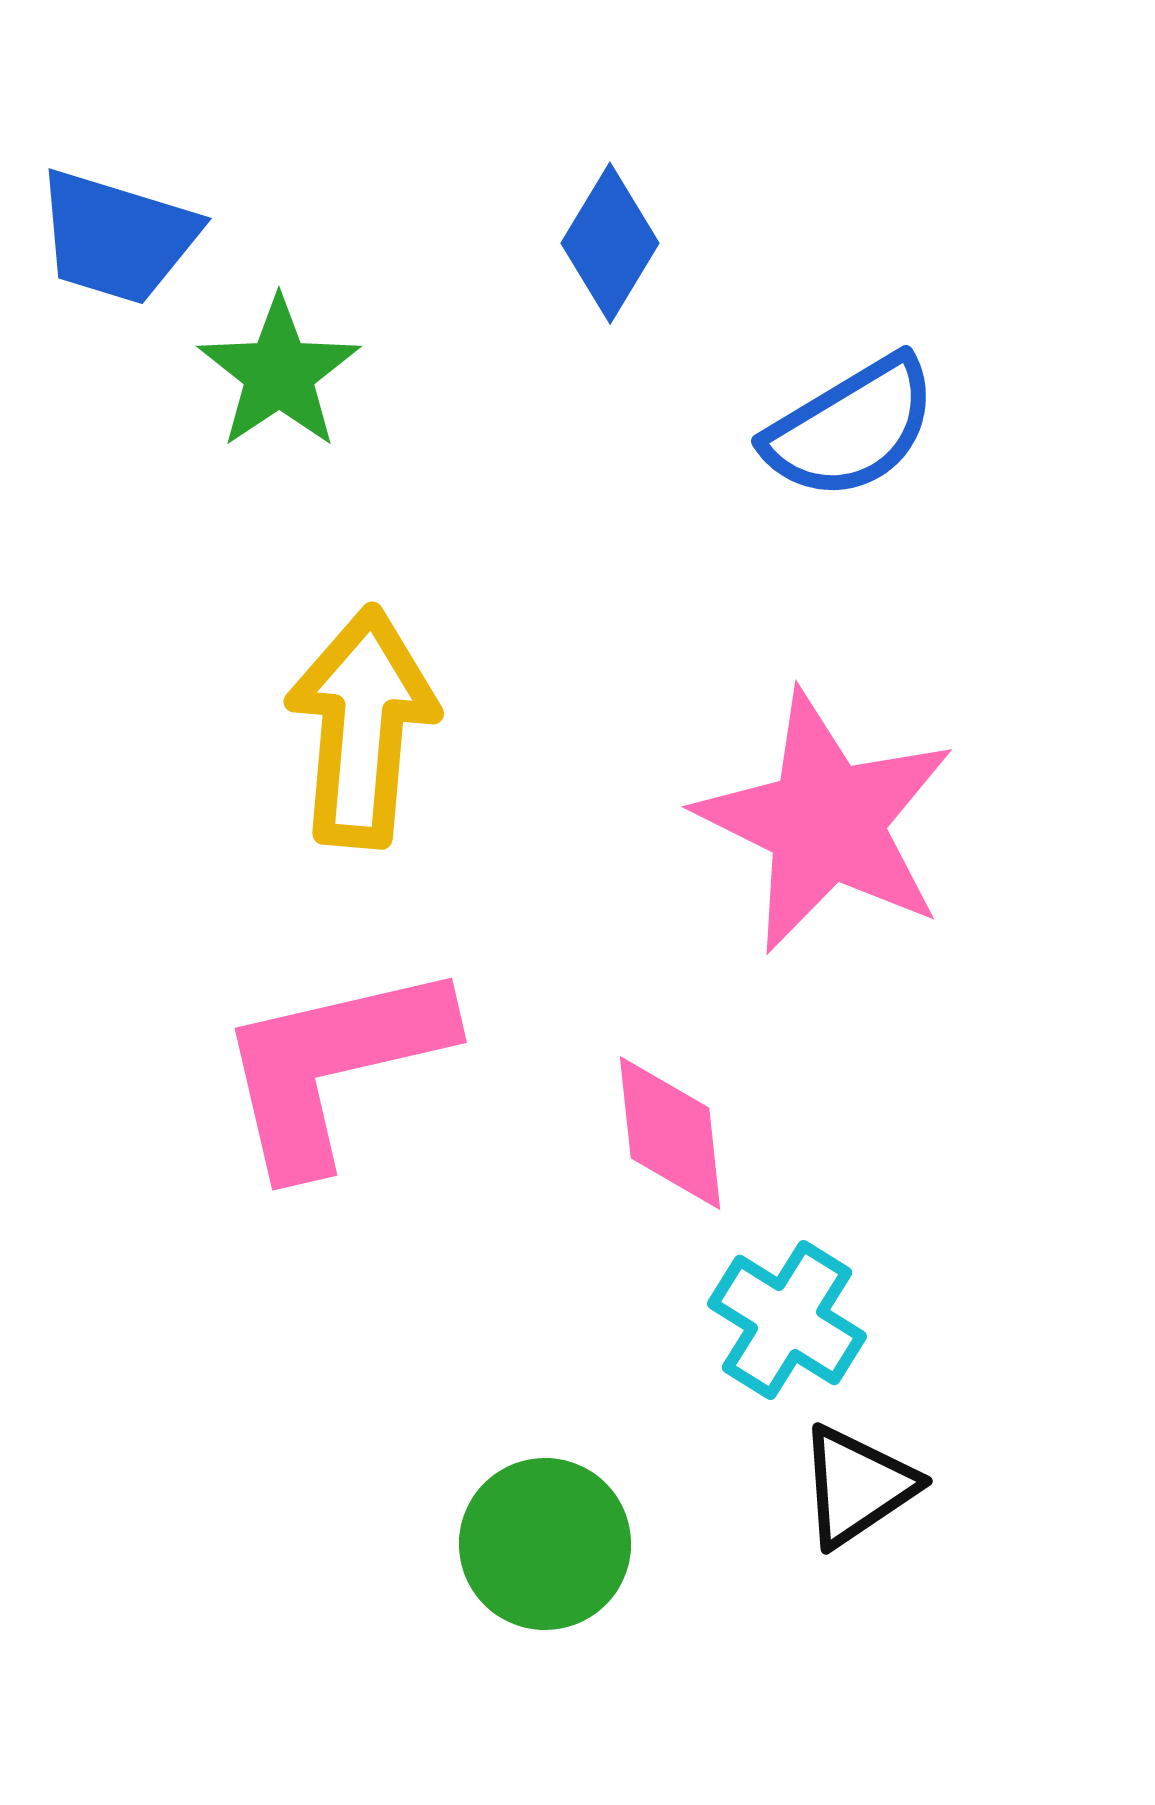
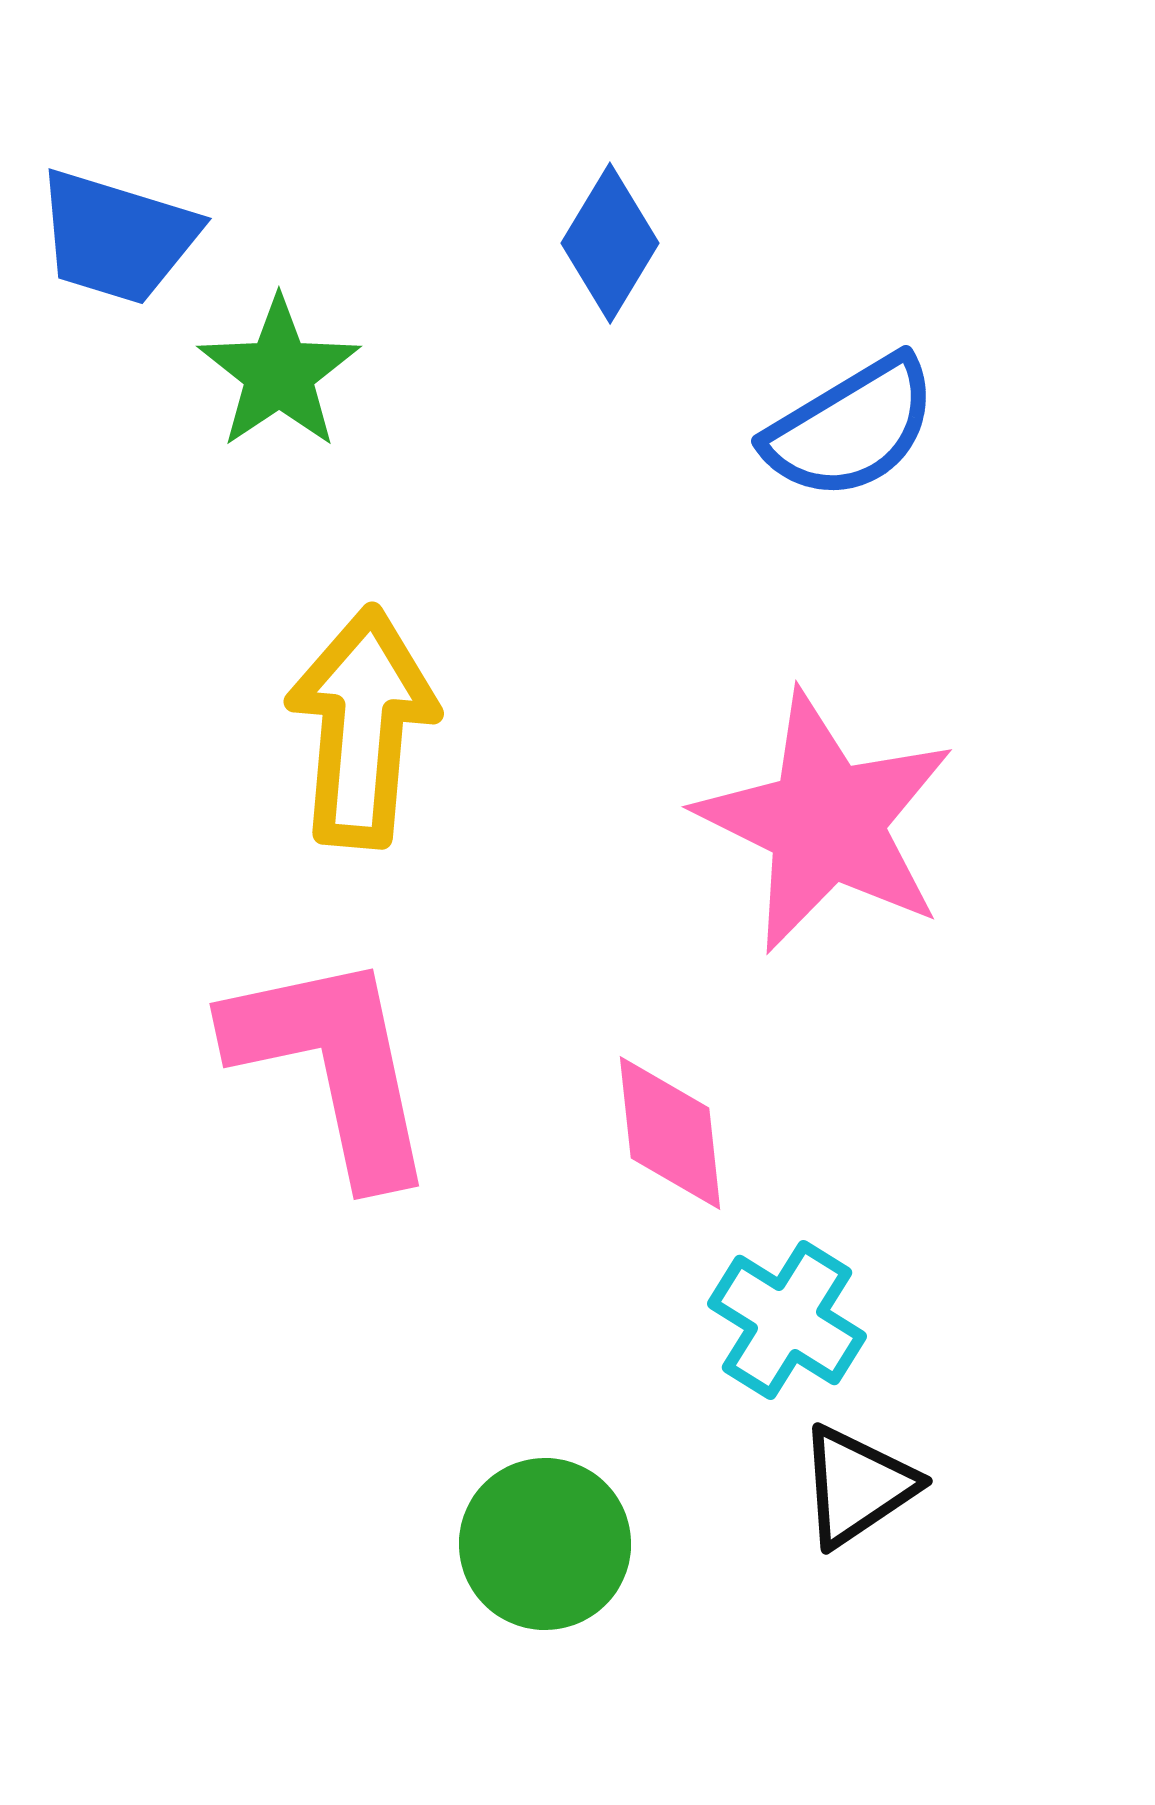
pink L-shape: rotated 91 degrees clockwise
